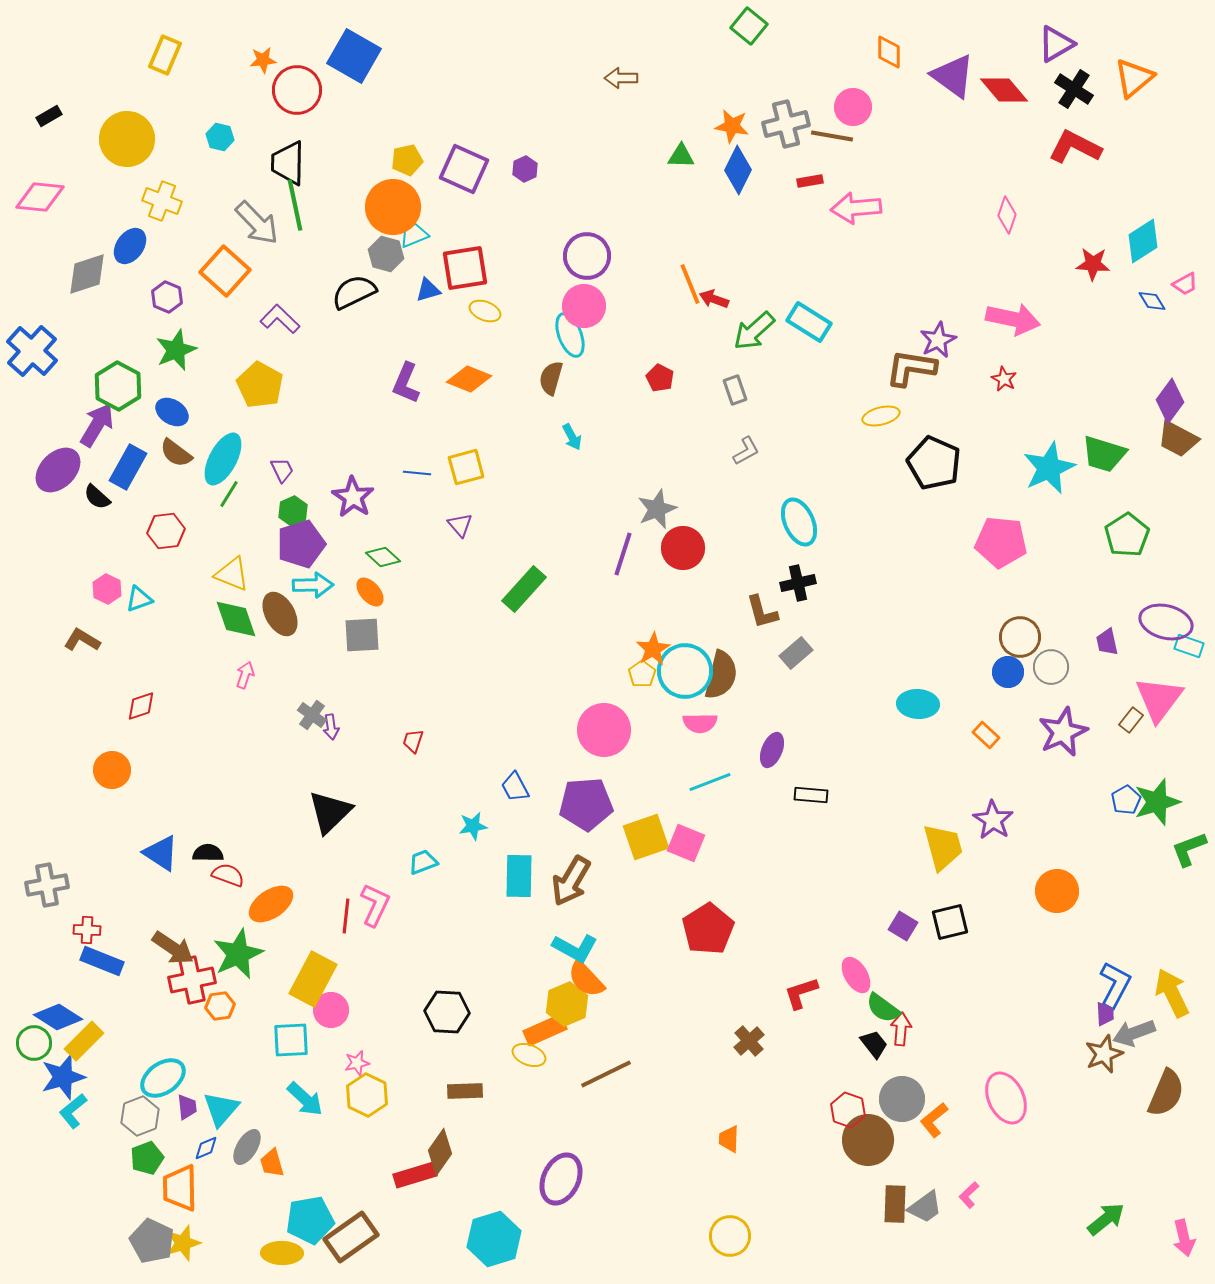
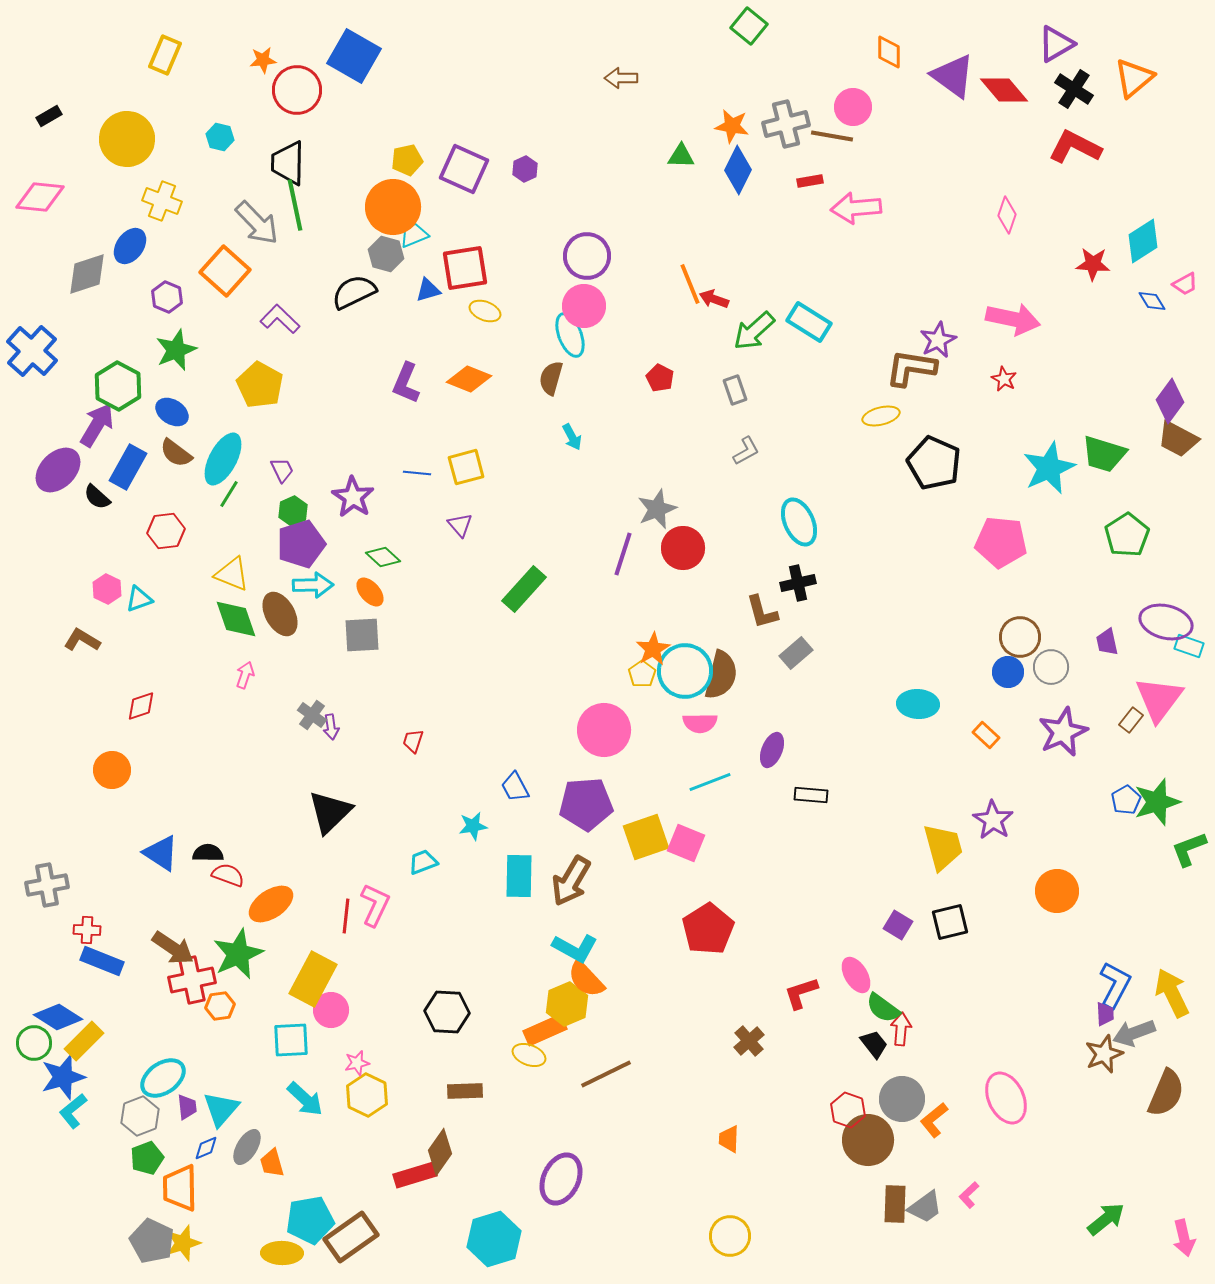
purple square at (903, 926): moved 5 px left, 1 px up
